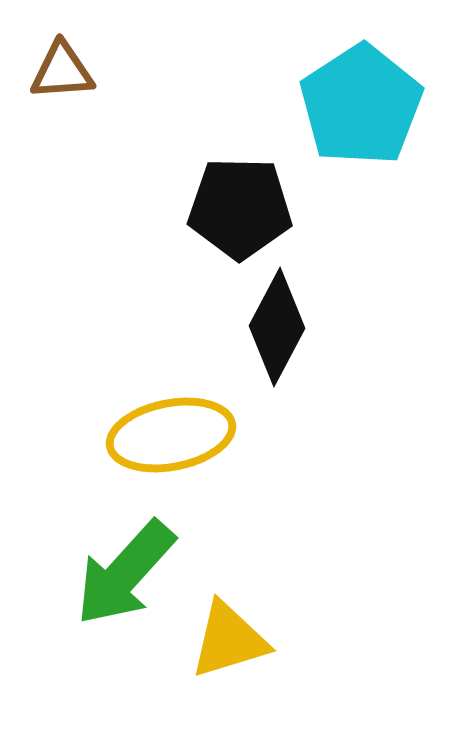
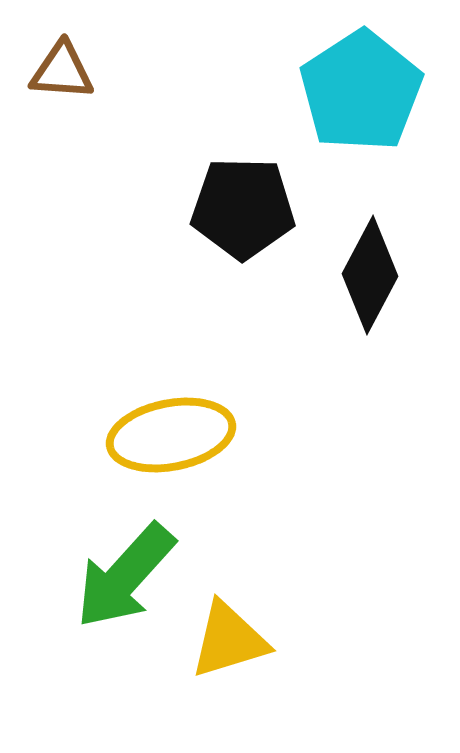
brown triangle: rotated 8 degrees clockwise
cyan pentagon: moved 14 px up
black pentagon: moved 3 px right
black diamond: moved 93 px right, 52 px up
green arrow: moved 3 px down
